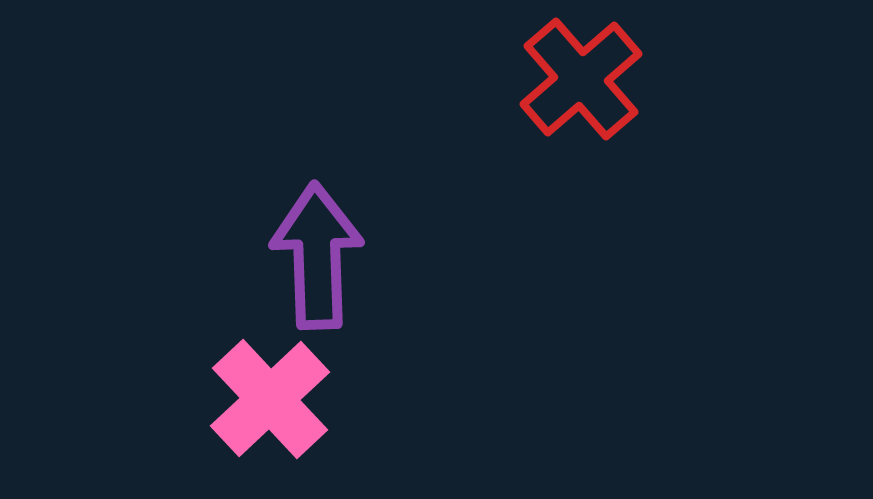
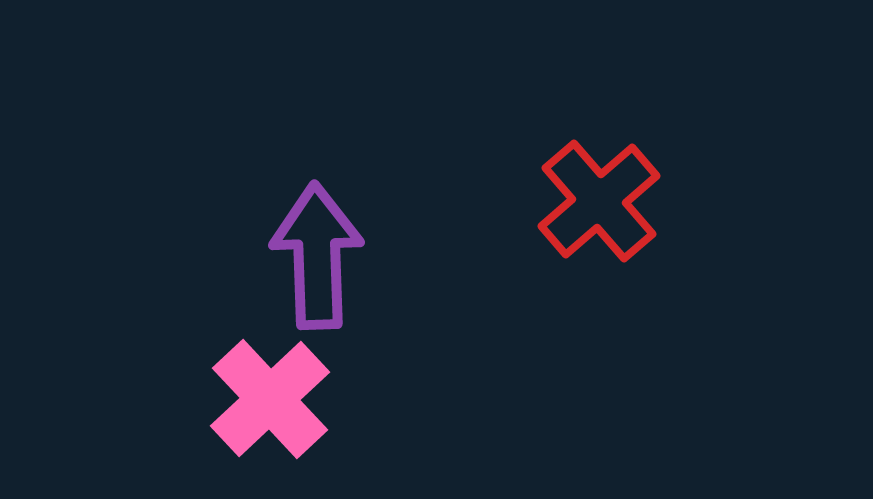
red cross: moved 18 px right, 122 px down
